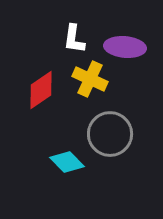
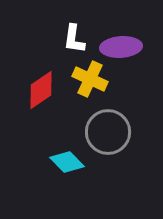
purple ellipse: moved 4 px left; rotated 9 degrees counterclockwise
gray circle: moved 2 px left, 2 px up
